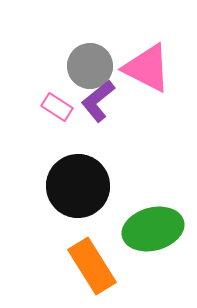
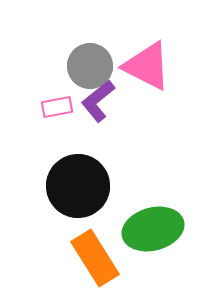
pink triangle: moved 2 px up
pink rectangle: rotated 44 degrees counterclockwise
orange rectangle: moved 3 px right, 8 px up
